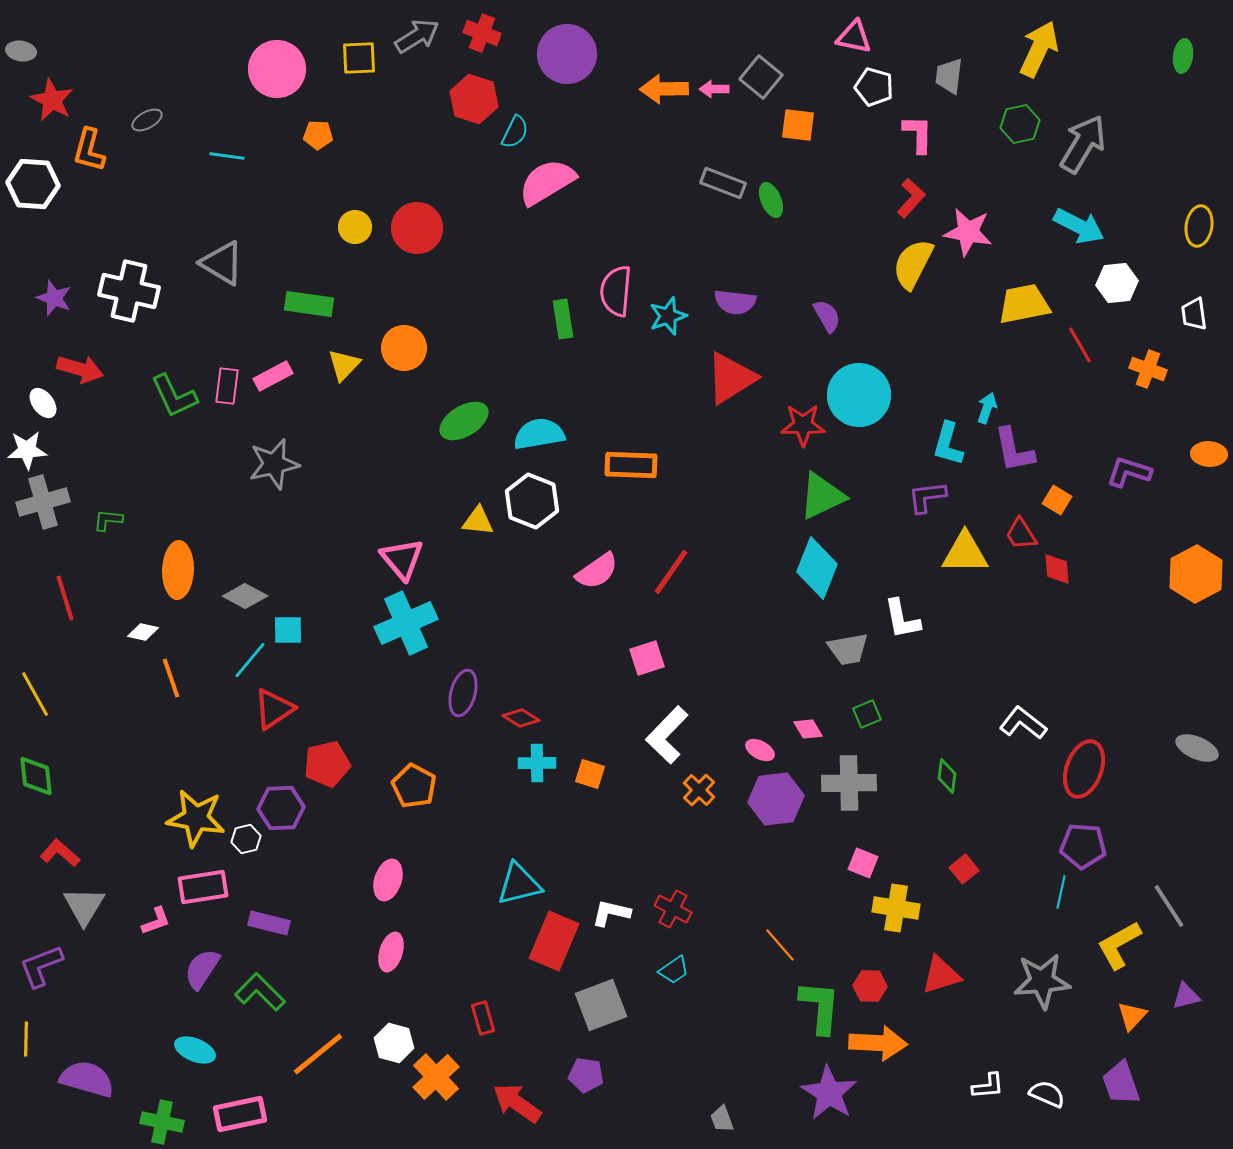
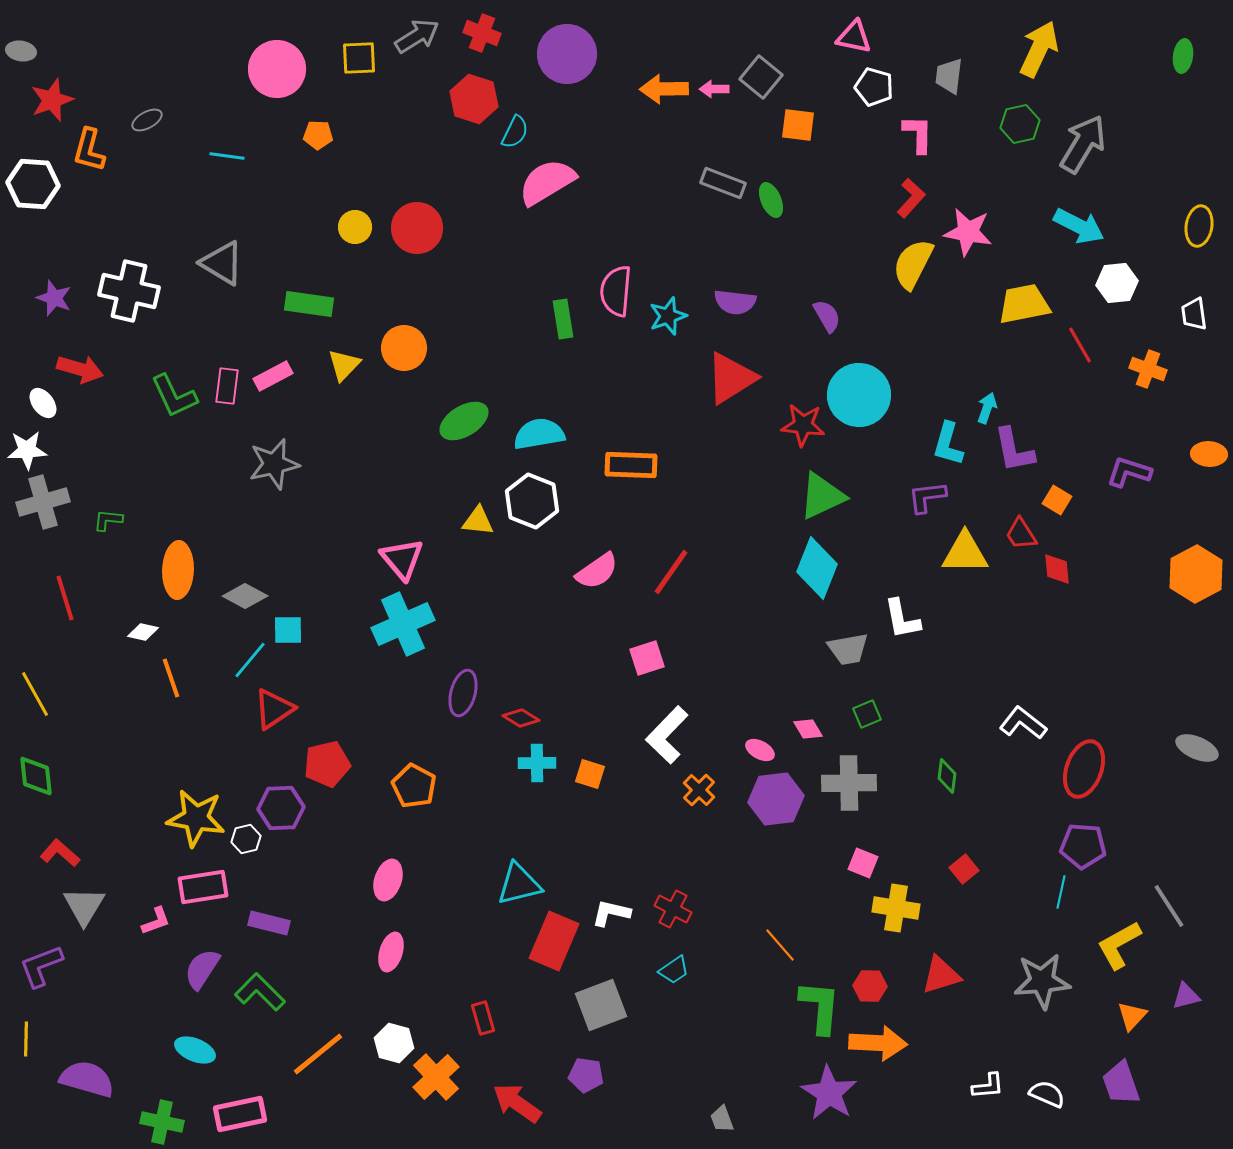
red star at (52, 100): rotated 24 degrees clockwise
red star at (803, 425): rotated 6 degrees clockwise
cyan cross at (406, 623): moved 3 px left, 1 px down
